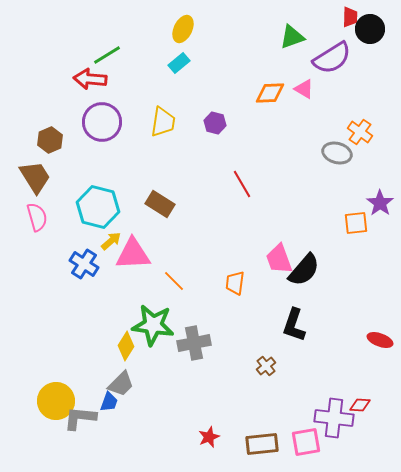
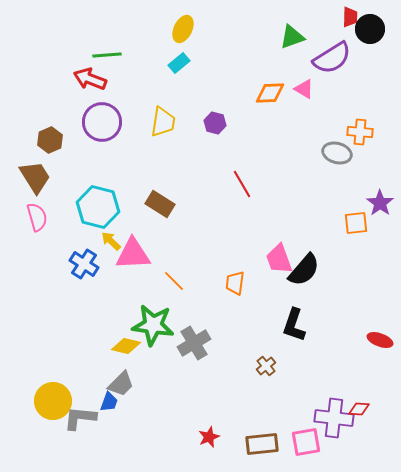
green line at (107, 55): rotated 28 degrees clockwise
red arrow at (90, 79): rotated 16 degrees clockwise
orange cross at (360, 132): rotated 30 degrees counterclockwise
yellow arrow at (111, 241): rotated 95 degrees counterclockwise
gray cross at (194, 343): rotated 20 degrees counterclockwise
yellow diamond at (126, 346): rotated 72 degrees clockwise
yellow circle at (56, 401): moved 3 px left
red diamond at (360, 405): moved 1 px left, 4 px down
